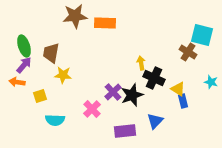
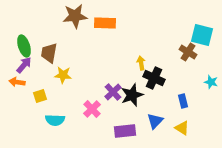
brown trapezoid: moved 2 px left
yellow triangle: moved 4 px right, 39 px down
